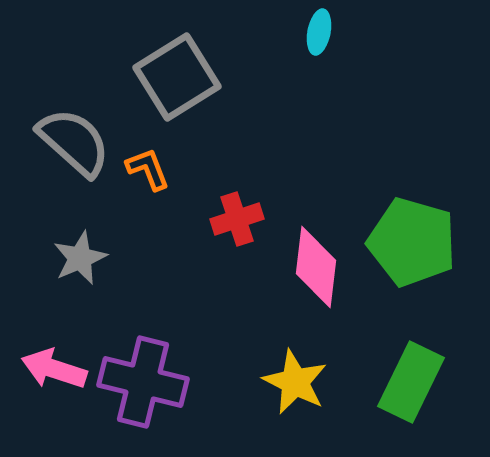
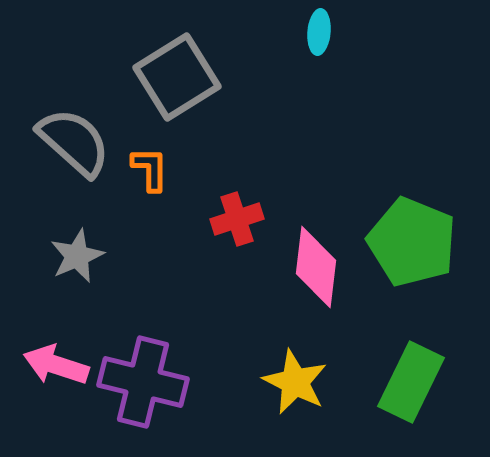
cyan ellipse: rotated 6 degrees counterclockwise
orange L-shape: moved 2 px right; rotated 21 degrees clockwise
green pentagon: rotated 6 degrees clockwise
gray star: moved 3 px left, 2 px up
pink arrow: moved 2 px right, 4 px up
